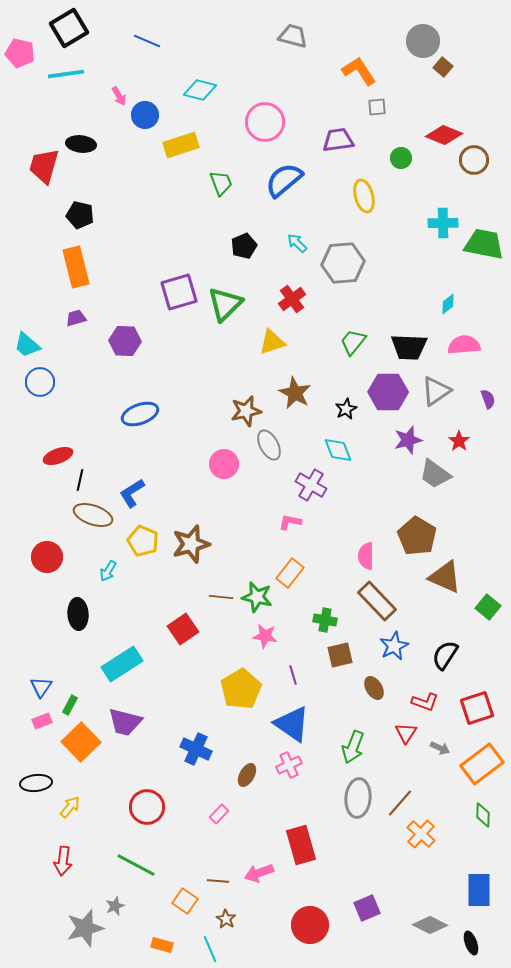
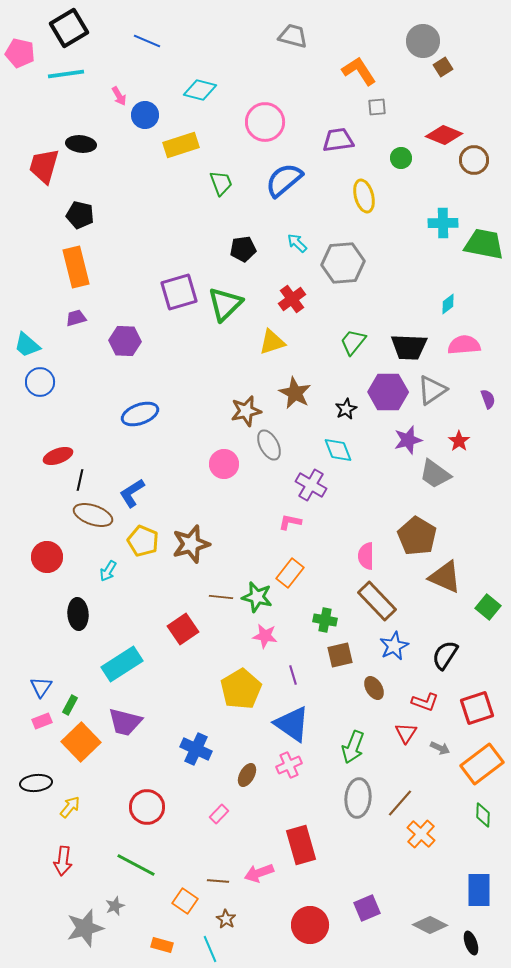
brown square at (443, 67): rotated 18 degrees clockwise
black pentagon at (244, 246): moved 1 px left, 3 px down; rotated 15 degrees clockwise
gray triangle at (436, 391): moved 4 px left, 1 px up
